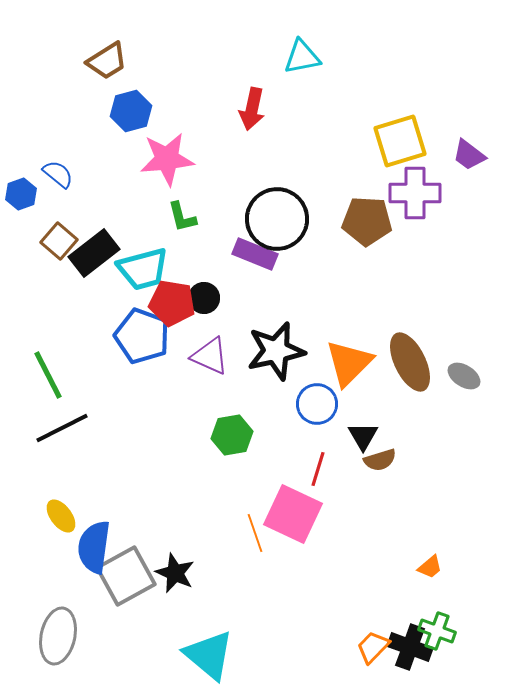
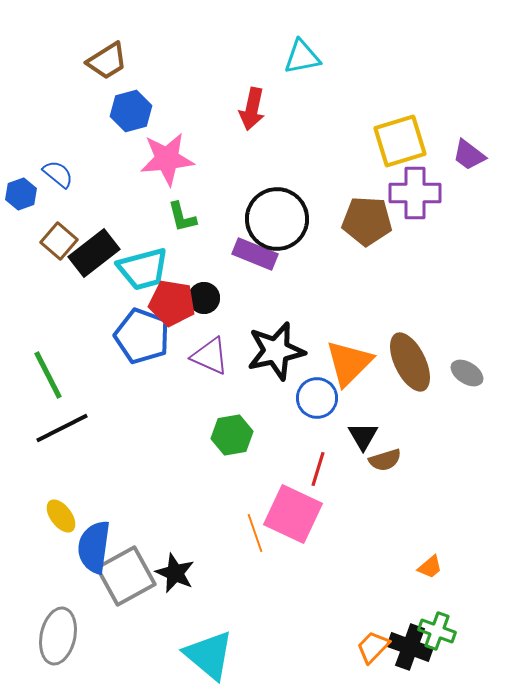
gray ellipse at (464, 376): moved 3 px right, 3 px up
blue circle at (317, 404): moved 6 px up
brown semicircle at (380, 460): moved 5 px right
